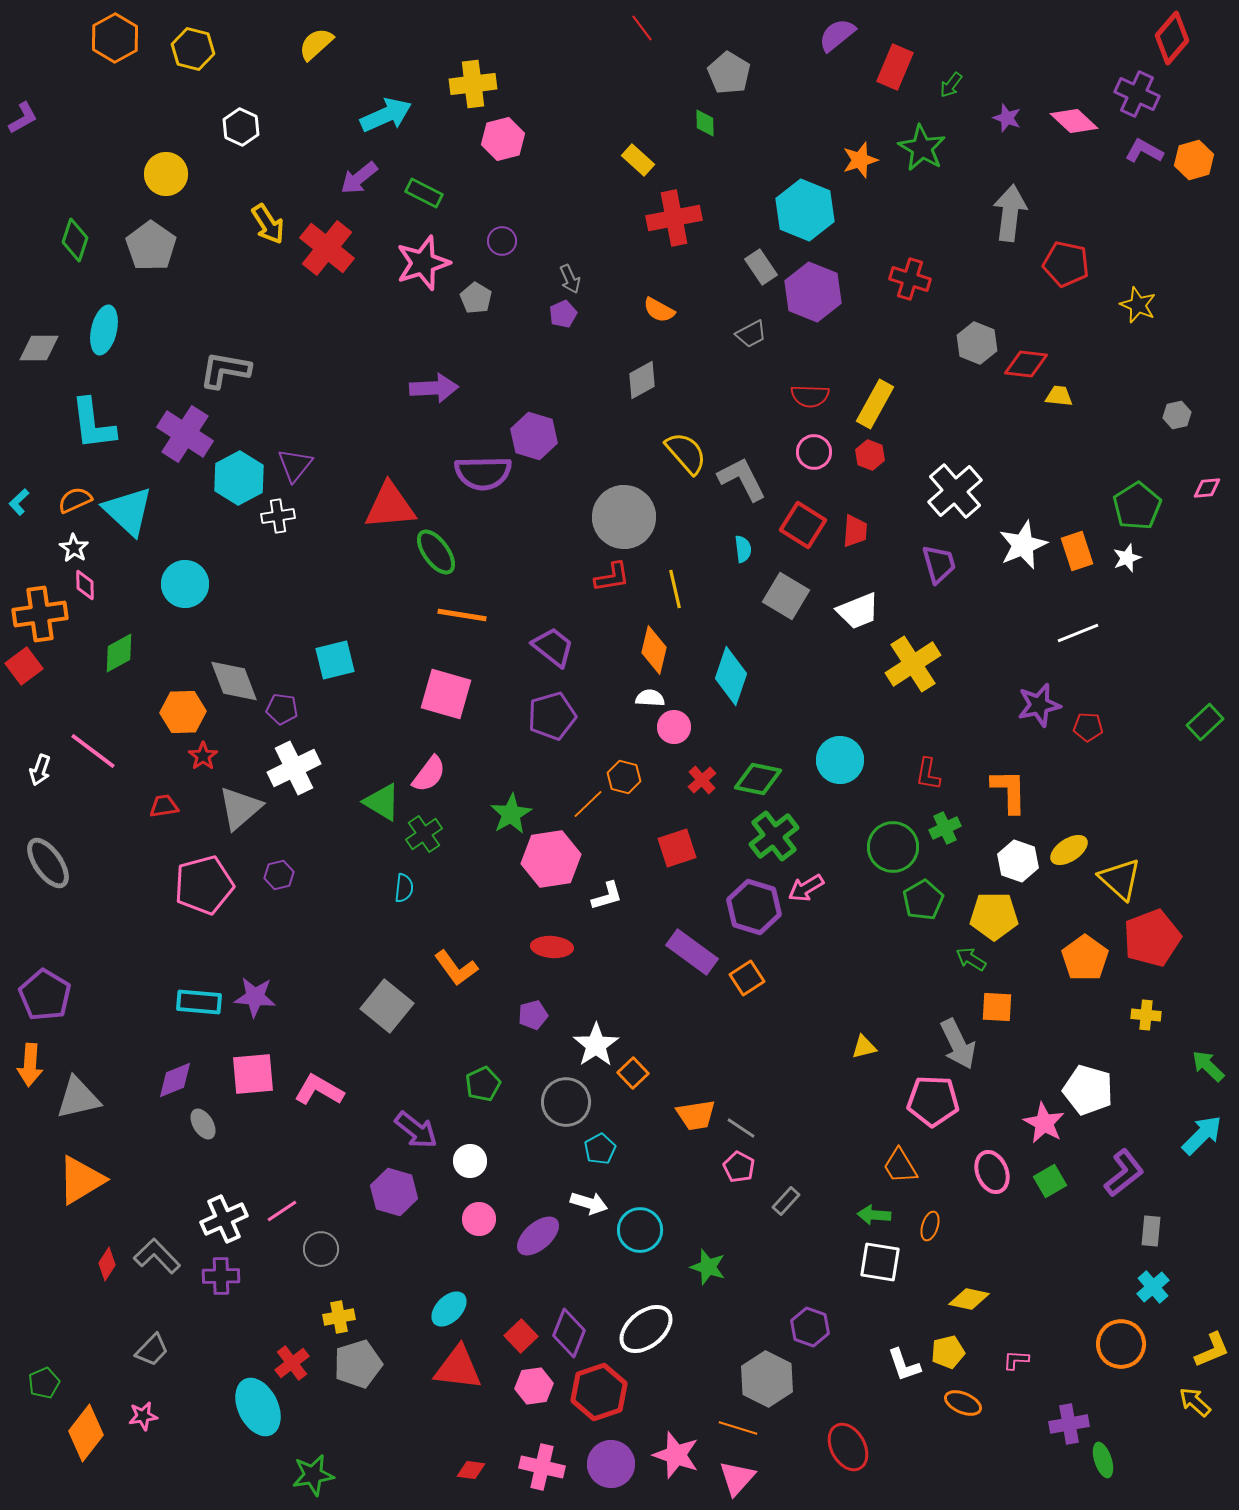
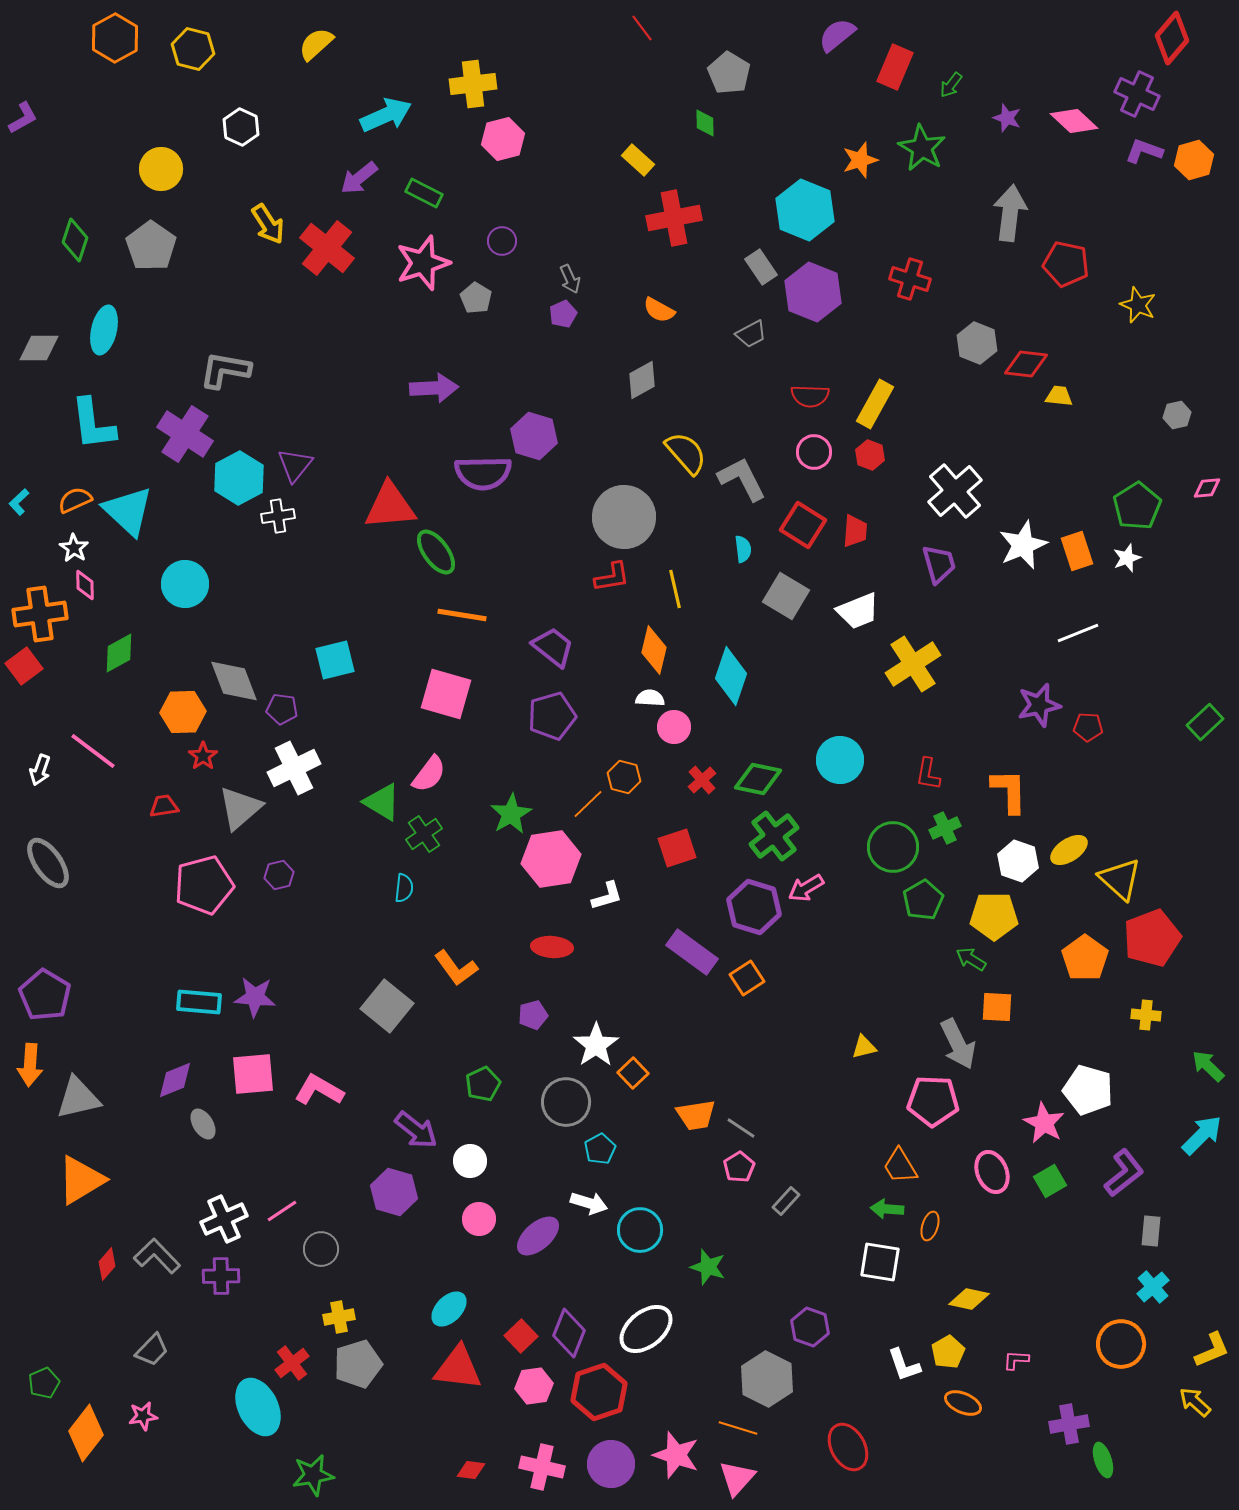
purple L-shape at (1144, 151): rotated 9 degrees counterclockwise
yellow circle at (166, 174): moved 5 px left, 5 px up
pink pentagon at (739, 1167): rotated 12 degrees clockwise
green arrow at (874, 1215): moved 13 px right, 6 px up
red diamond at (107, 1264): rotated 8 degrees clockwise
yellow pentagon at (948, 1352): rotated 16 degrees counterclockwise
